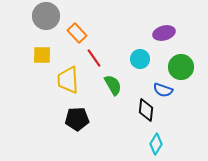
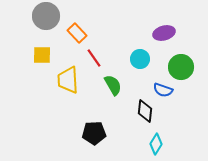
black diamond: moved 1 px left, 1 px down
black pentagon: moved 17 px right, 14 px down
